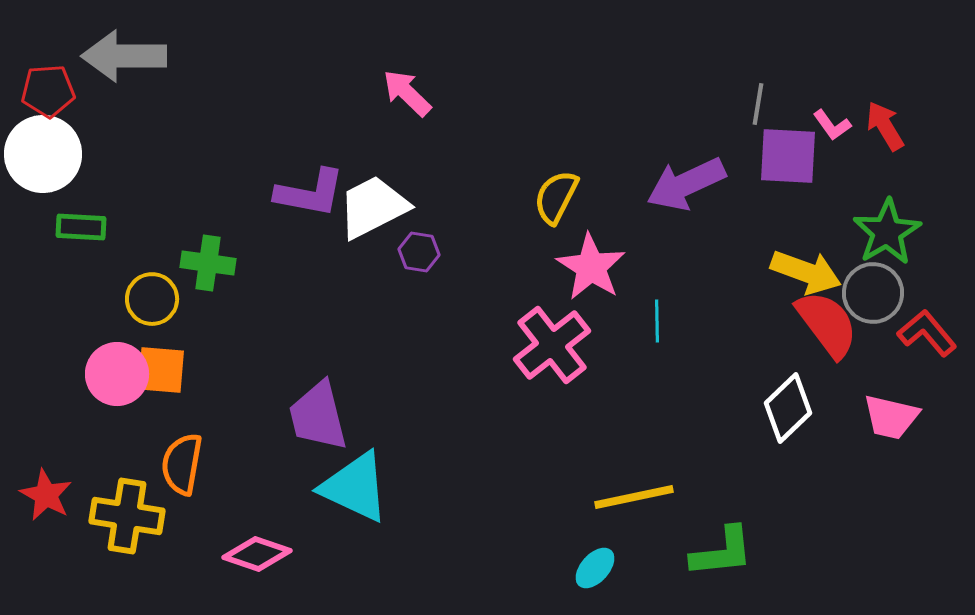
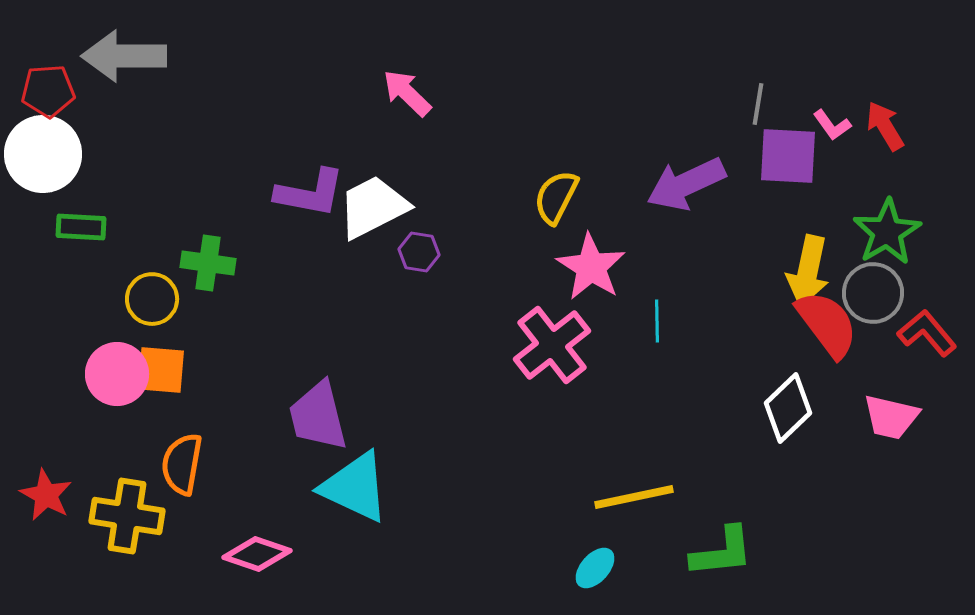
yellow arrow: moved 2 px right, 1 px up; rotated 82 degrees clockwise
